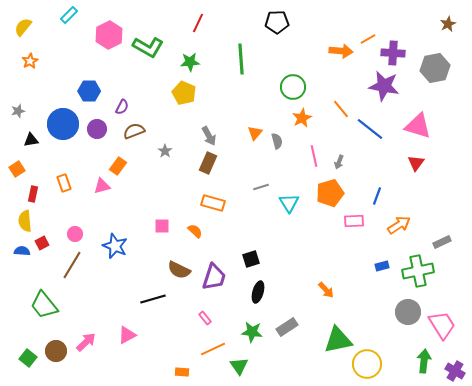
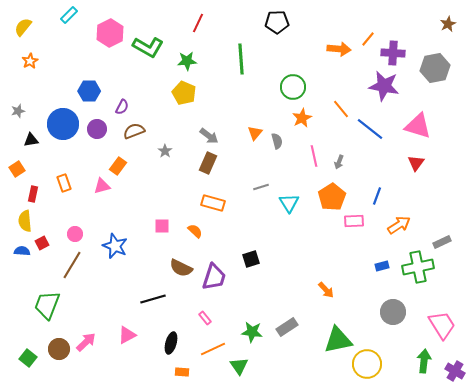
pink hexagon at (109, 35): moved 1 px right, 2 px up
orange line at (368, 39): rotated 21 degrees counterclockwise
orange arrow at (341, 51): moved 2 px left, 2 px up
green star at (190, 62): moved 3 px left, 1 px up
gray arrow at (209, 136): rotated 24 degrees counterclockwise
orange pentagon at (330, 193): moved 2 px right, 4 px down; rotated 16 degrees counterclockwise
brown semicircle at (179, 270): moved 2 px right, 2 px up
green cross at (418, 271): moved 4 px up
black ellipse at (258, 292): moved 87 px left, 51 px down
green trapezoid at (44, 305): moved 3 px right; rotated 60 degrees clockwise
gray circle at (408, 312): moved 15 px left
brown circle at (56, 351): moved 3 px right, 2 px up
